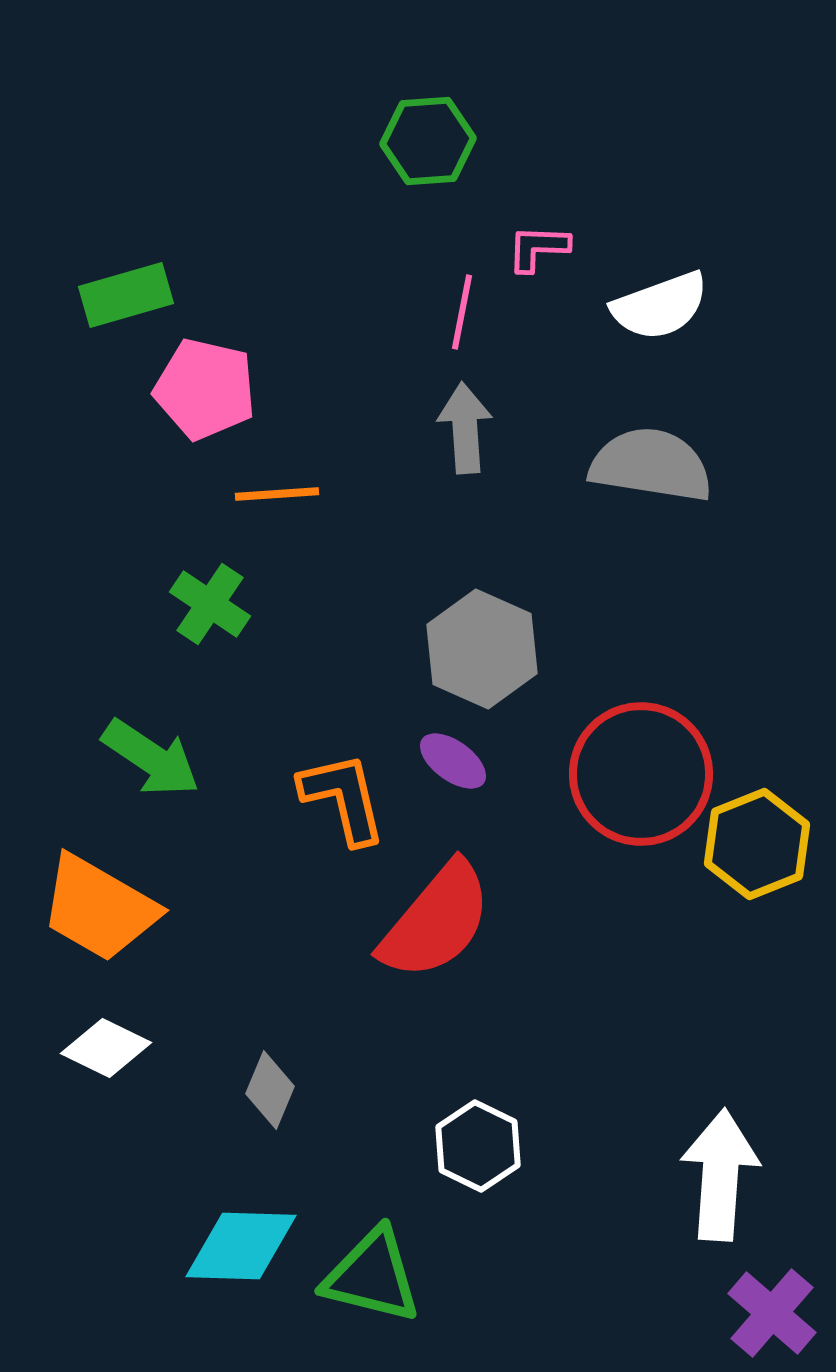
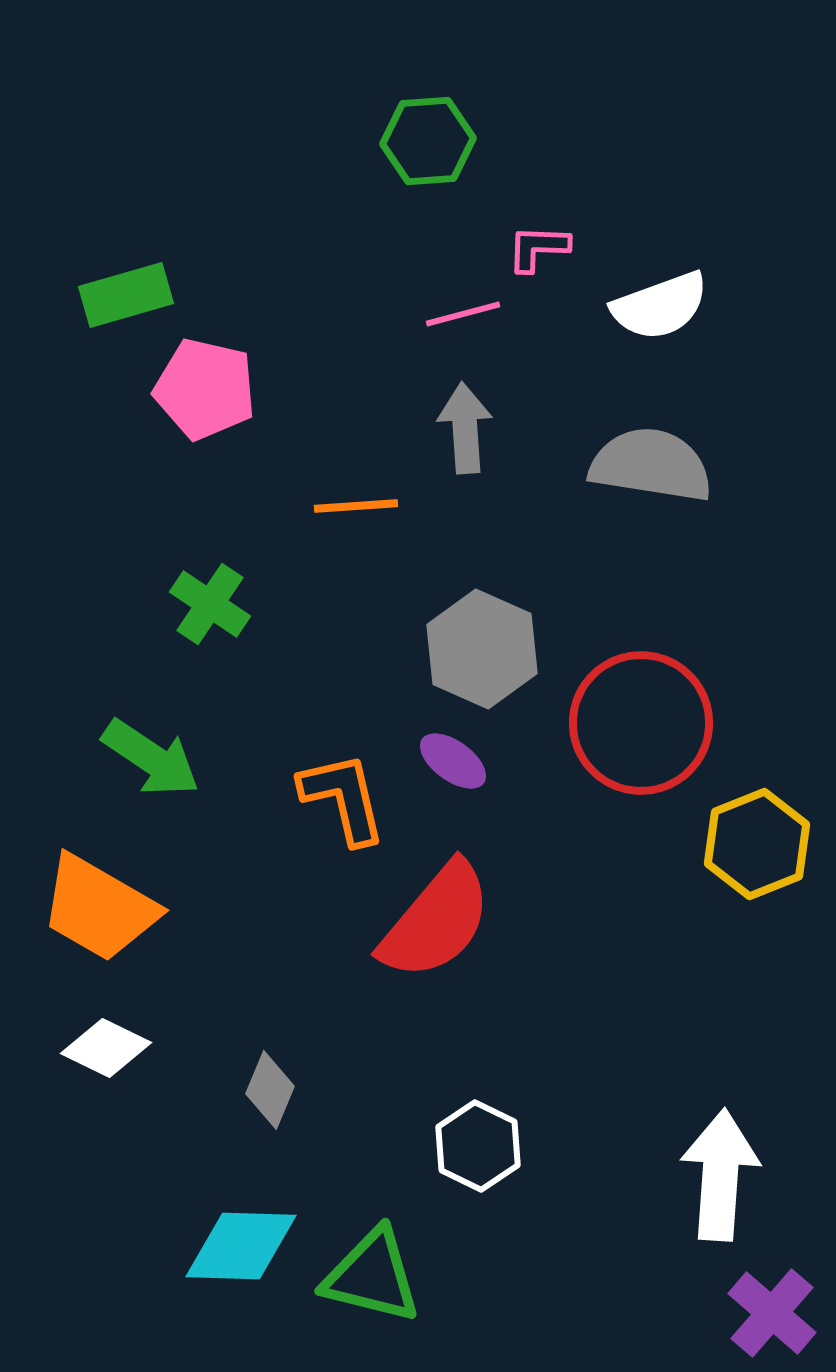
pink line: moved 1 px right, 2 px down; rotated 64 degrees clockwise
orange line: moved 79 px right, 12 px down
red circle: moved 51 px up
